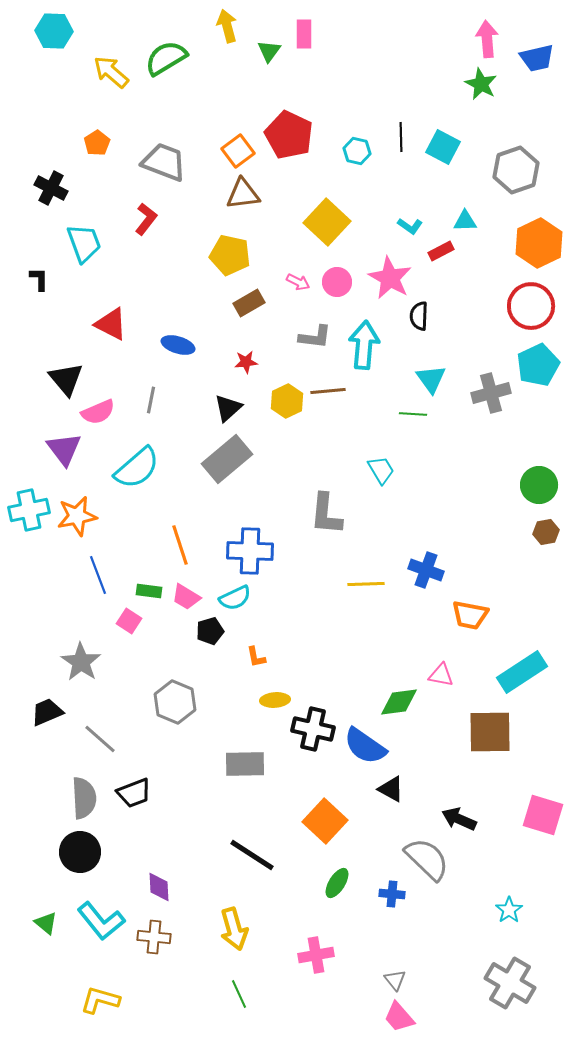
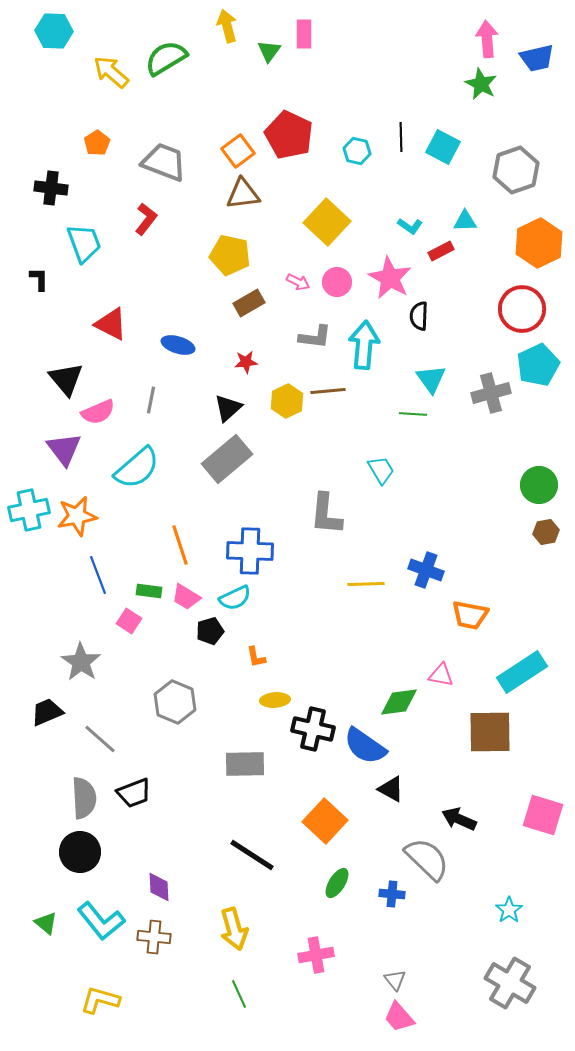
black cross at (51, 188): rotated 20 degrees counterclockwise
red circle at (531, 306): moved 9 px left, 3 px down
